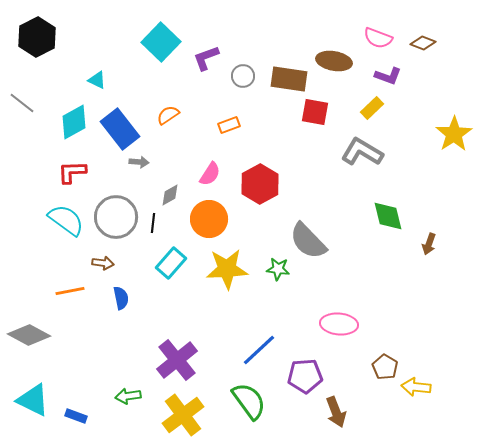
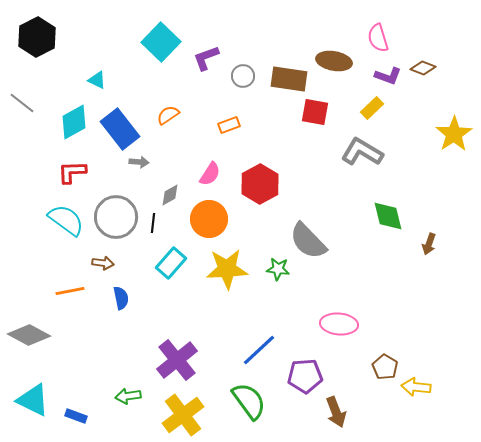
pink semicircle at (378, 38): rotated 52 degrees clockwise
brown diamond at (423, 43): moved 25 px down
